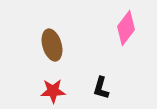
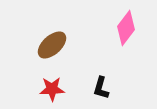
brown ellipse: rotated 64 degrees clockwise
red star: moved 1 px left, 2 px up
